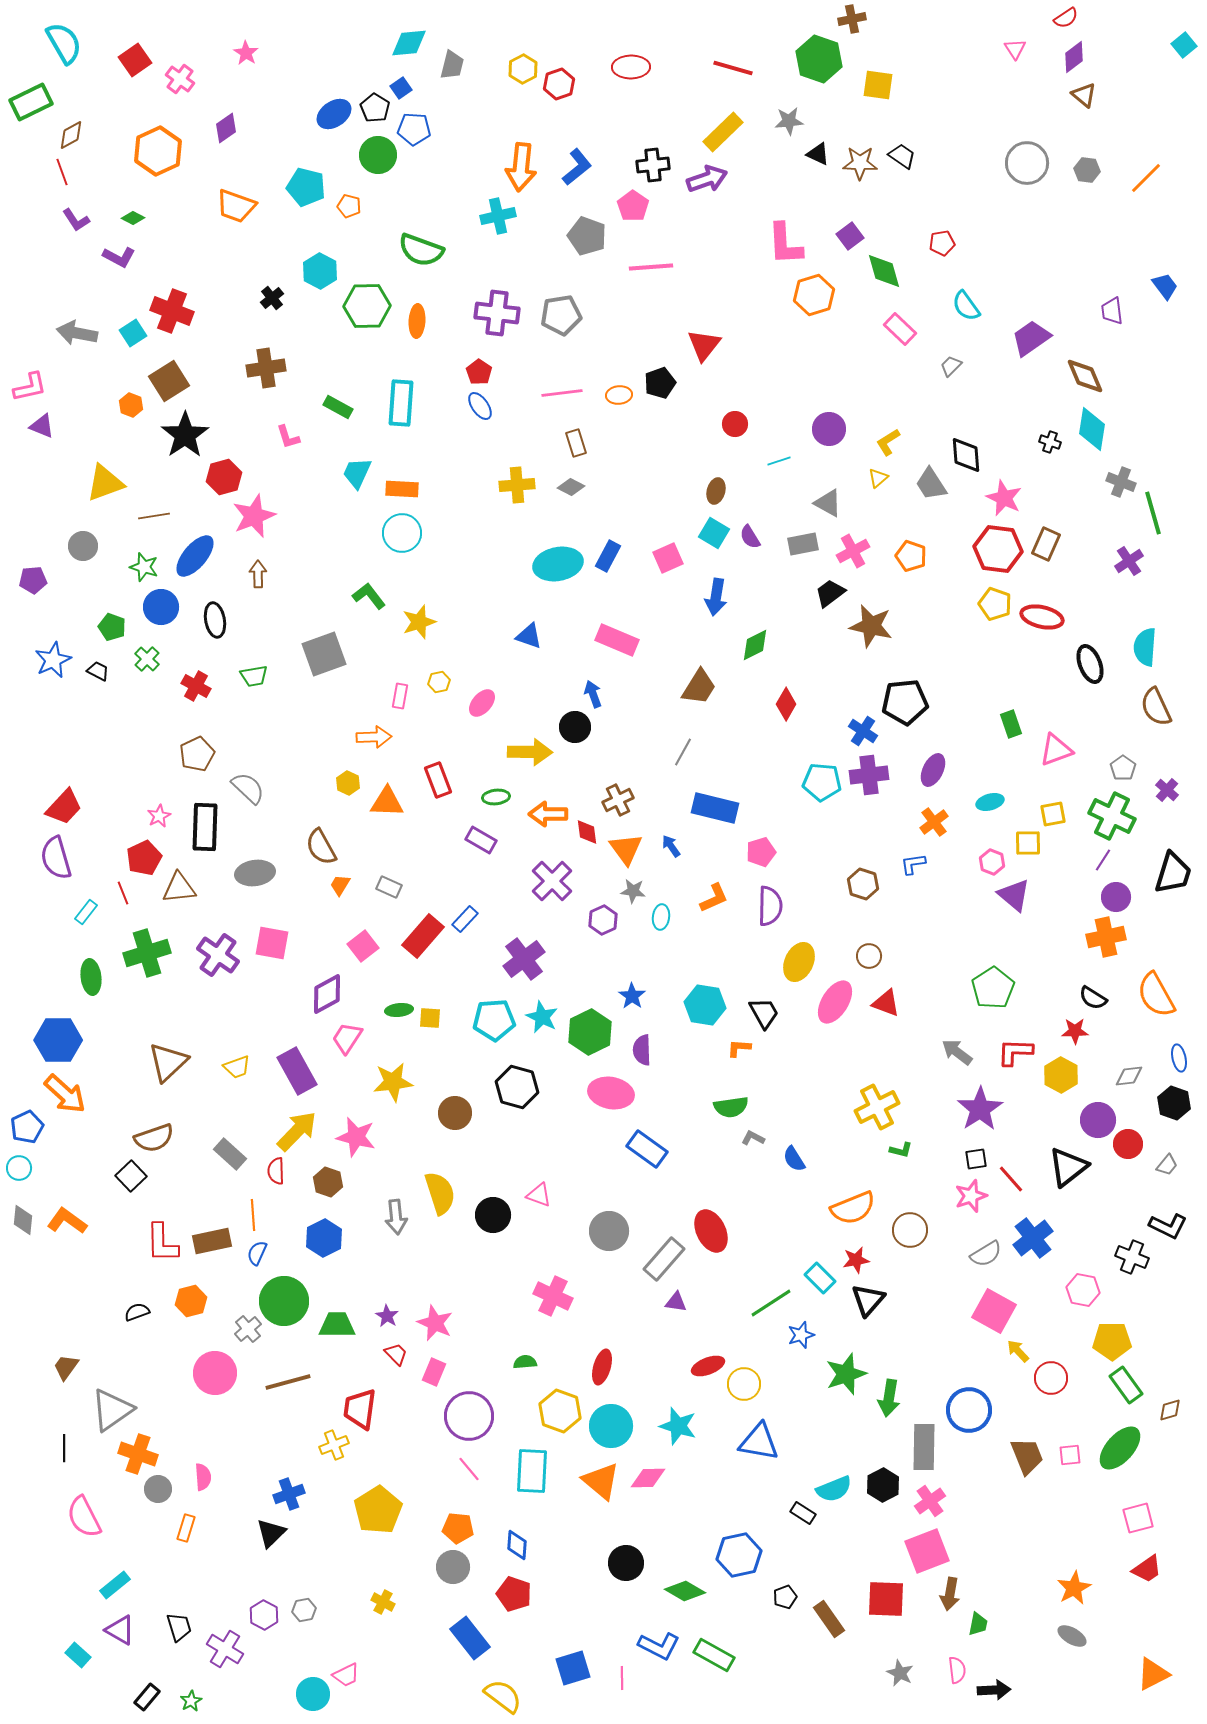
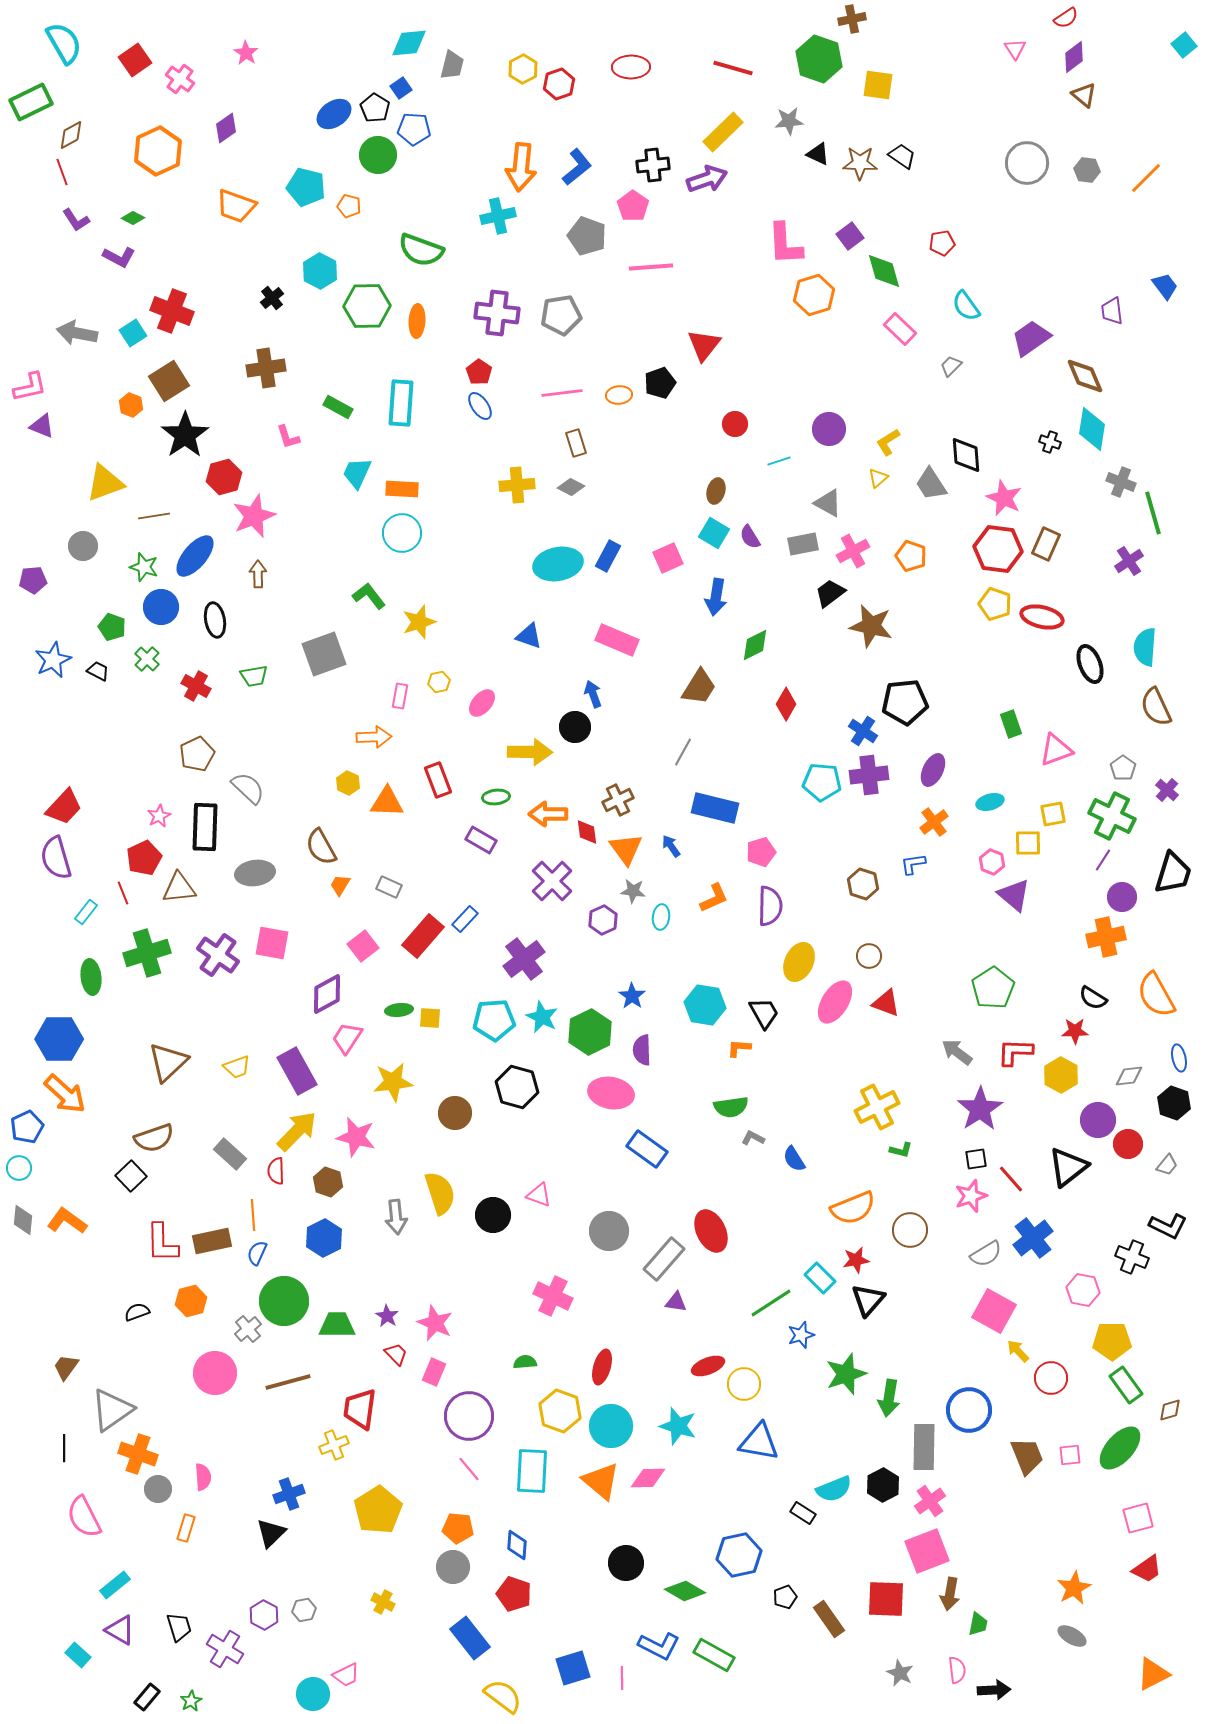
purple circle at (1116, 897): moved 6 px right
blue hexagon at (58, 1040): moved 1 px right, 1 px up
